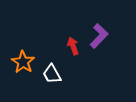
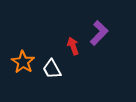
purple L-shape: moved 3 px up
white trapezoid: moved 5 px up
